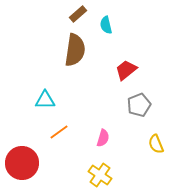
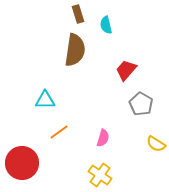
brown rectangle: rotated 66 degrees counterclockwise
red trapezoid: rotated 10 degrees counterclockwise
gray pentagon: moved 2 px right, 1 px up; rotated 20 degrees counterclockwise
yellow semicircle: rotated 36 degrees counterclockwise
